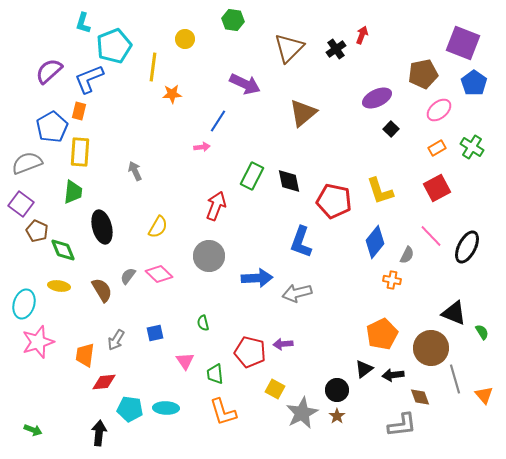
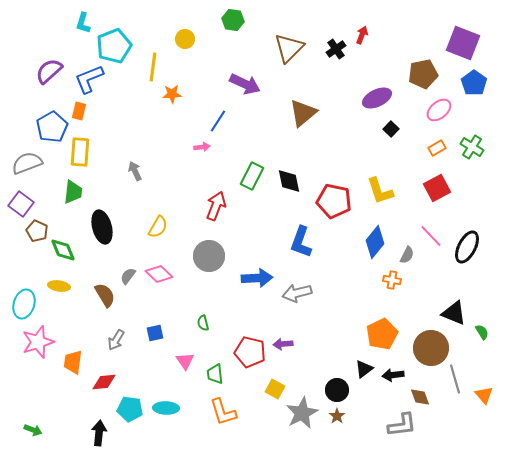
brown semicircle at (102, 290): moved 3 px right, 5 px down
orange trapezoid at (85, 355): moved 12 px left, 7 px down
